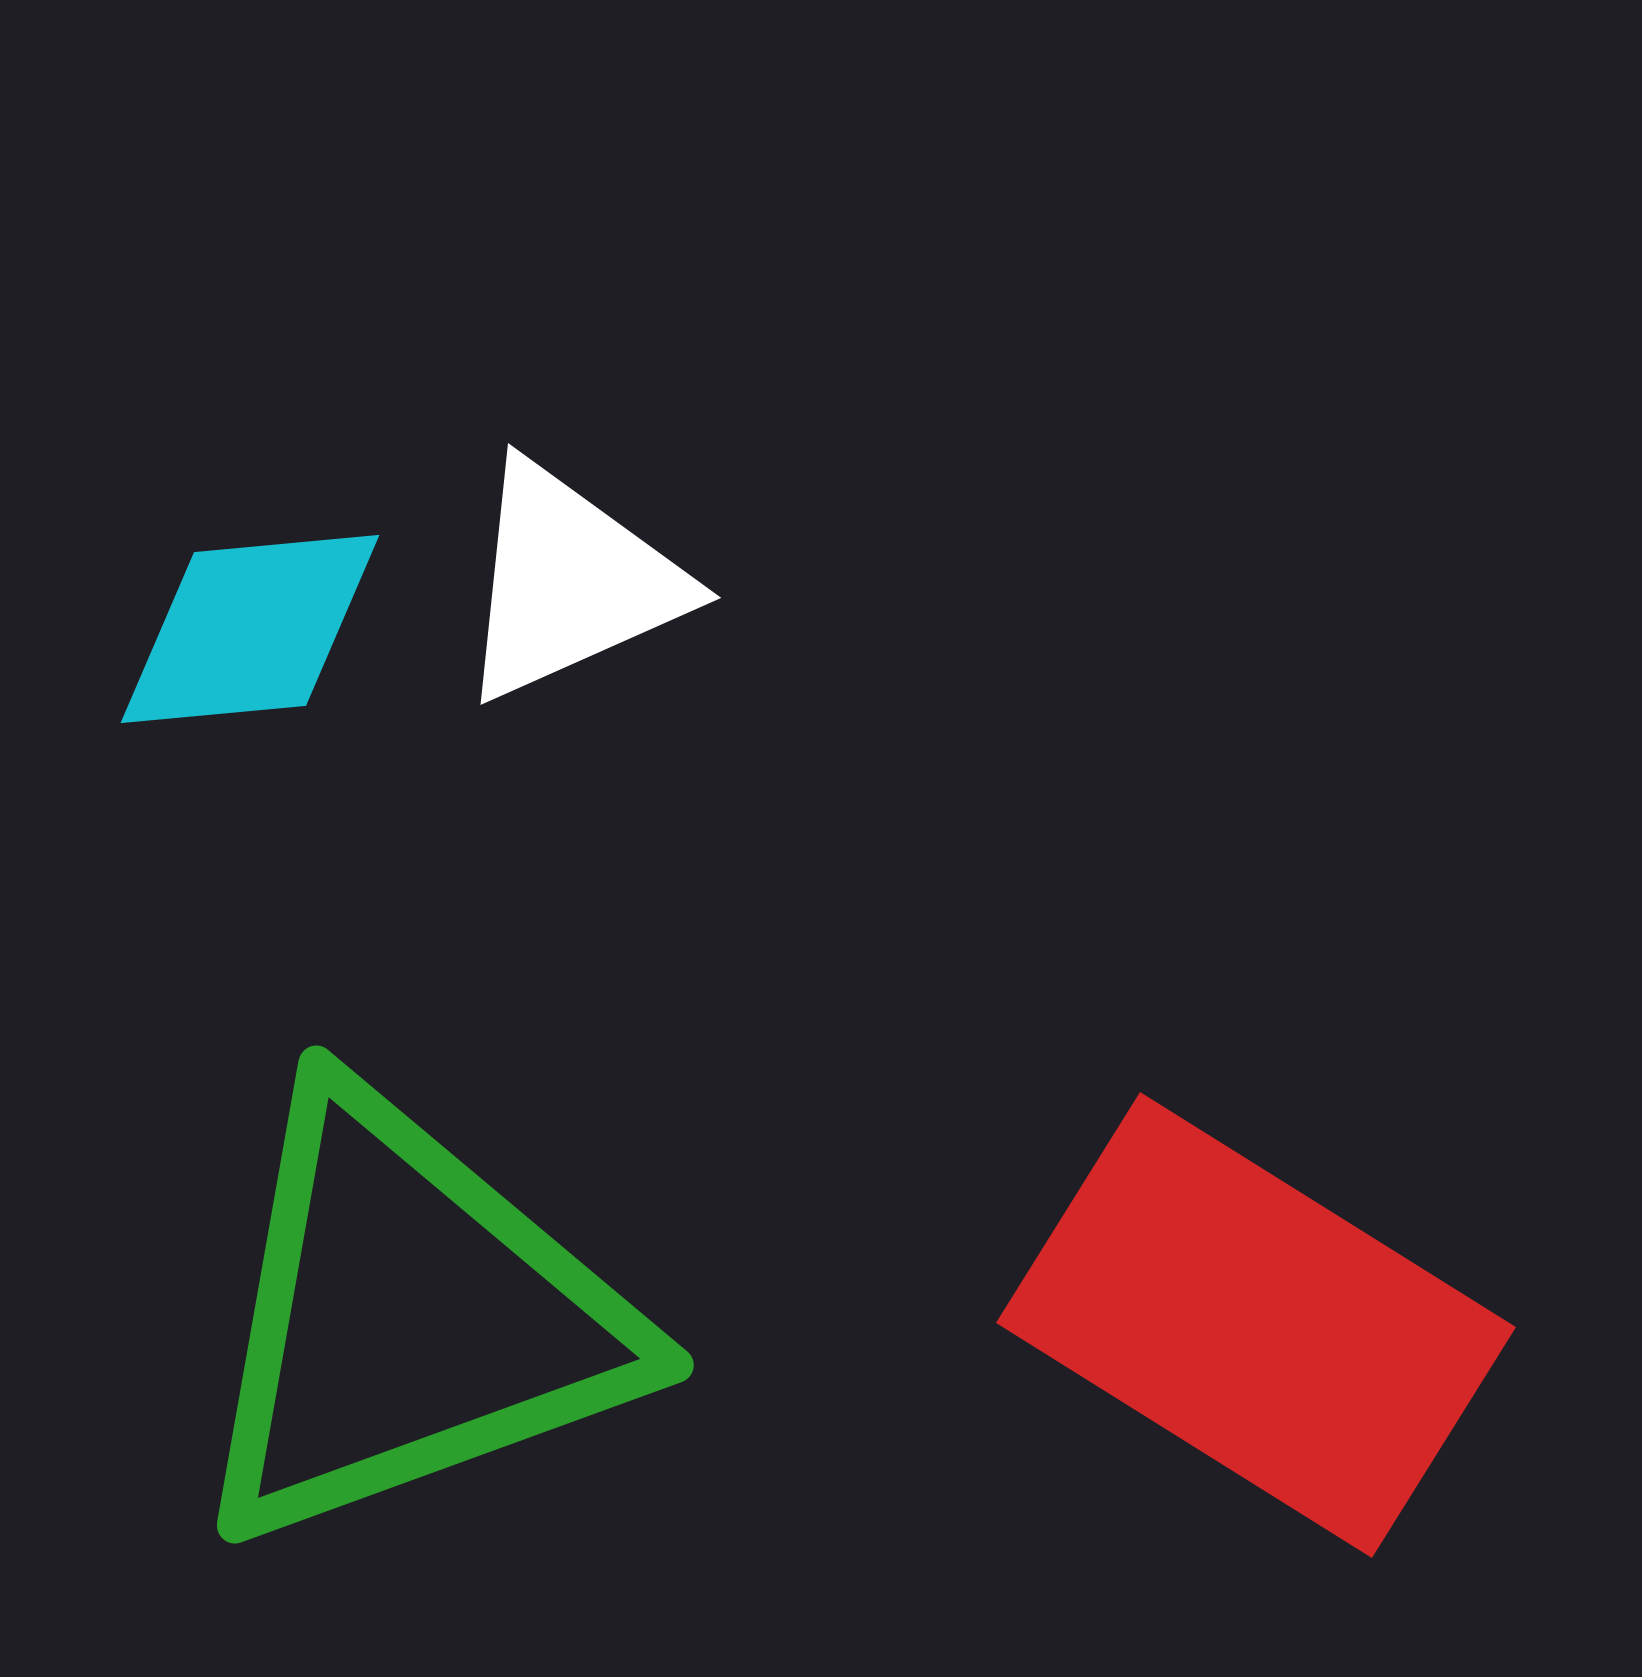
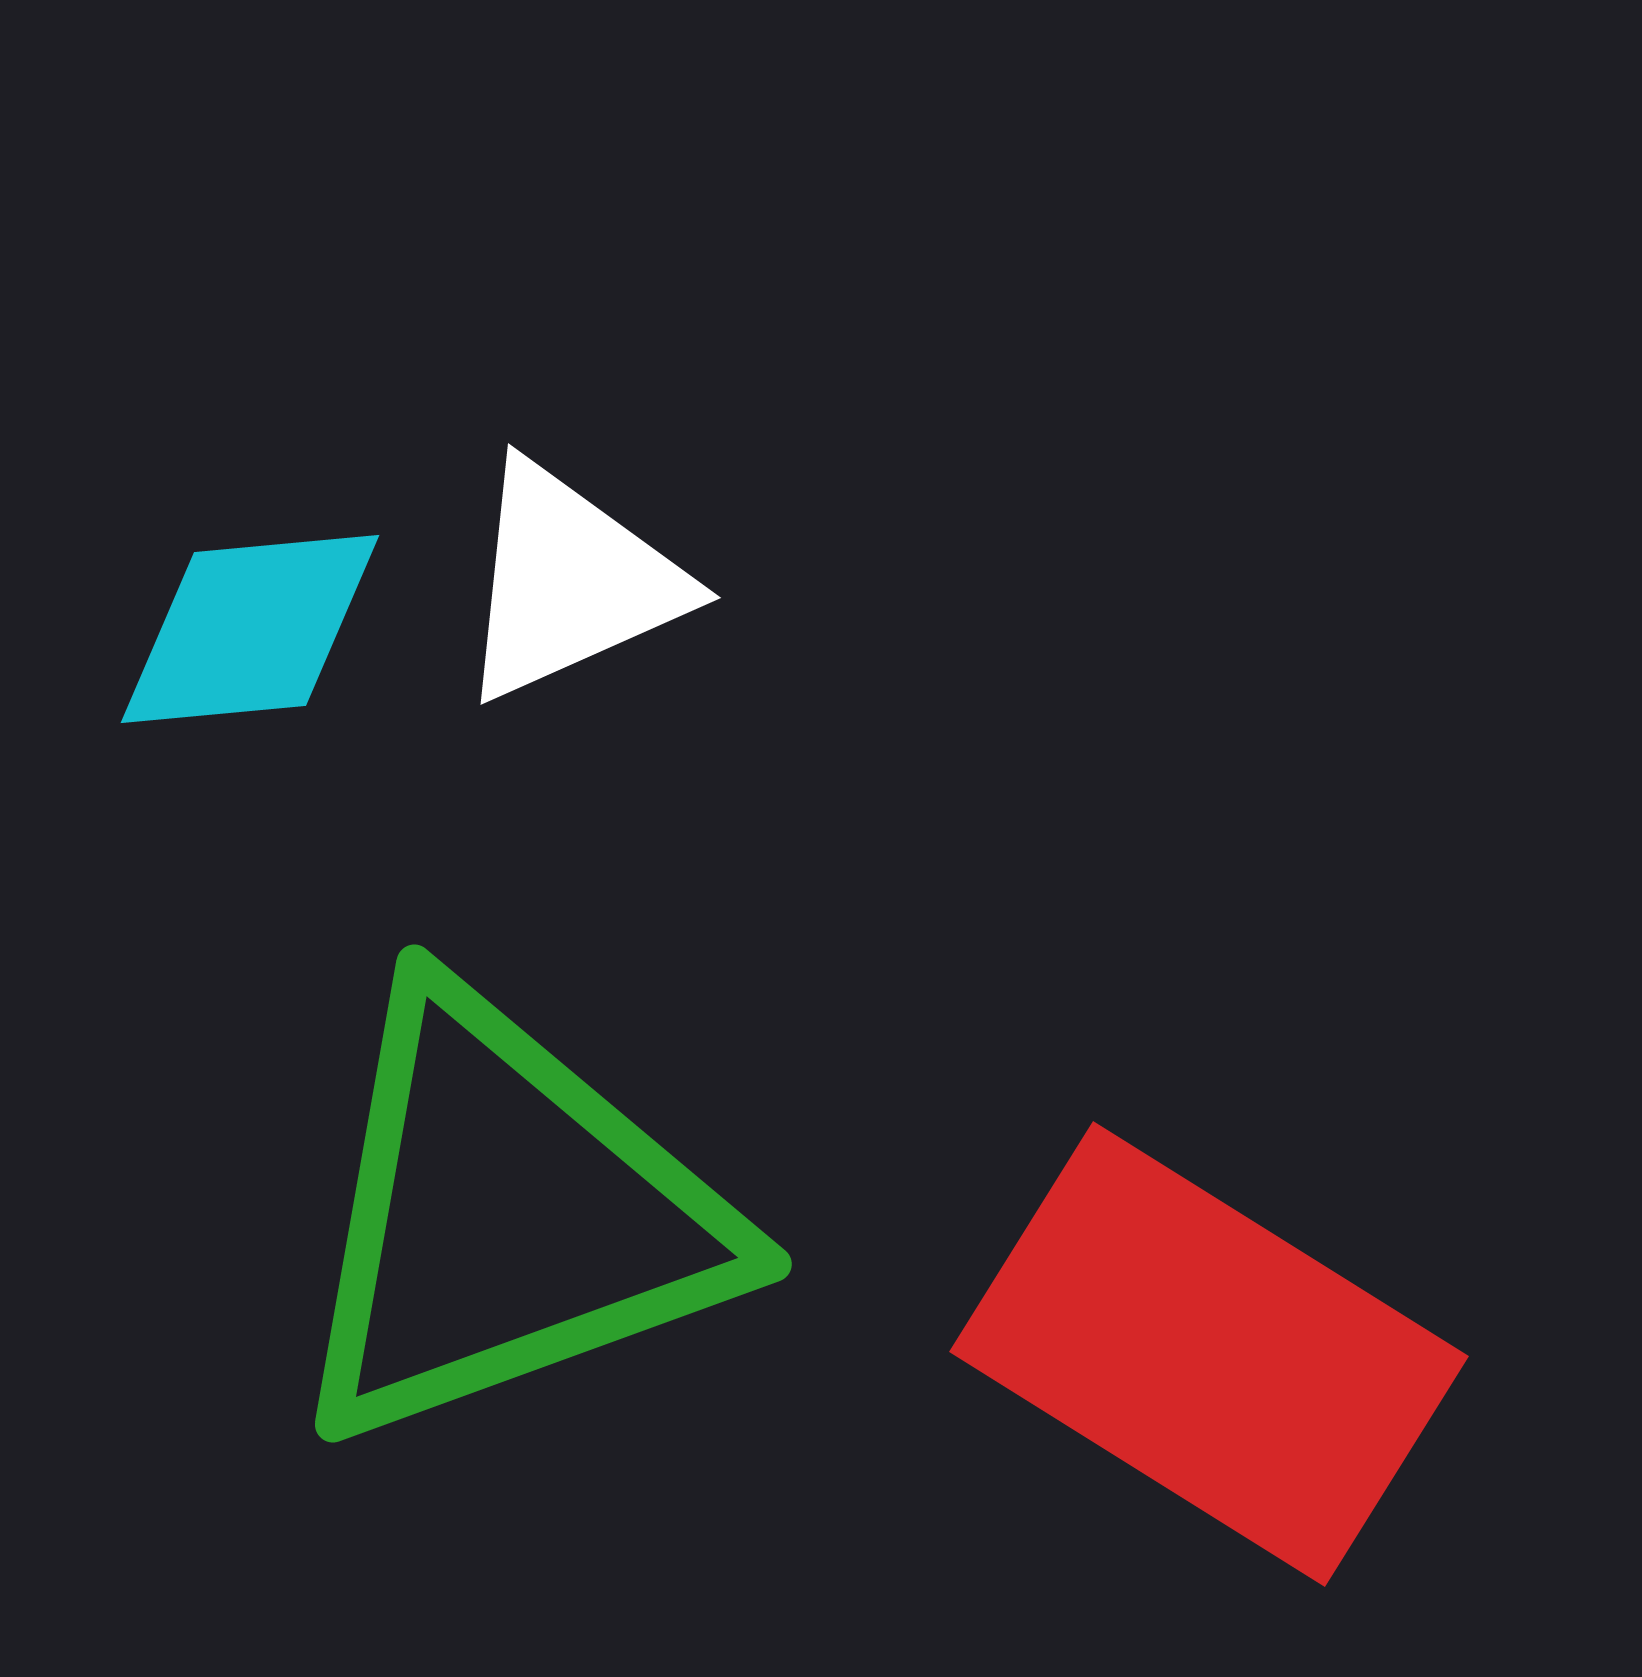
green triangle: moved 98 px right, 101 px up
red rectangle: moved 47 px left, 29 px down
